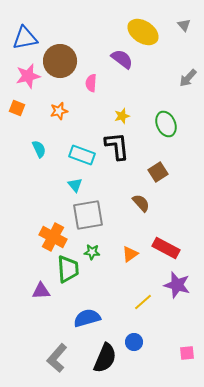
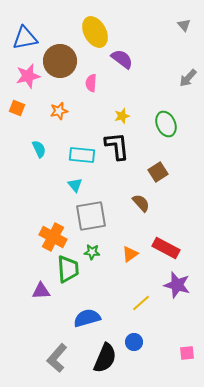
yellow ellipse: moved 48 px left; rotated 28 degrees clockwise
cyan rectangle: rotated 15 degrees counterclockwise
gray square: moved 3 px right, 1 px down
yellow line: moved 2 px left, 1 px down
